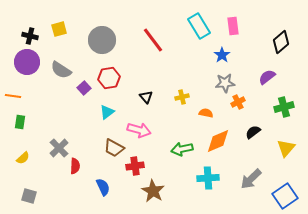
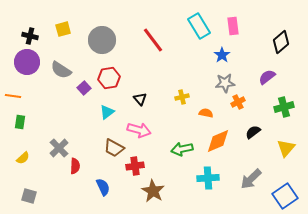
yellow square: moved 4 px right
black triangle: moved 6 px left, 2 px down
